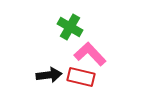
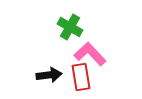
red rectangle: rotated 68 degrees clockwise
